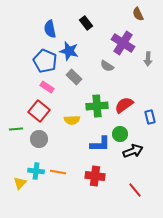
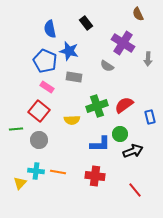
gray rectangle: rotated 35 degrees counterclockwise
green cross: rotated 15 degrees counterclockwise
gray circle: moved 1 px down
